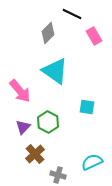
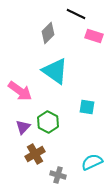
black line: moved 4 px right
pink rectangle: rotated 42 degrees counterclockwise
pink arrow: rotated 15 degrees counterclockwise
brown cross: rotated 12 degrees clockwise
